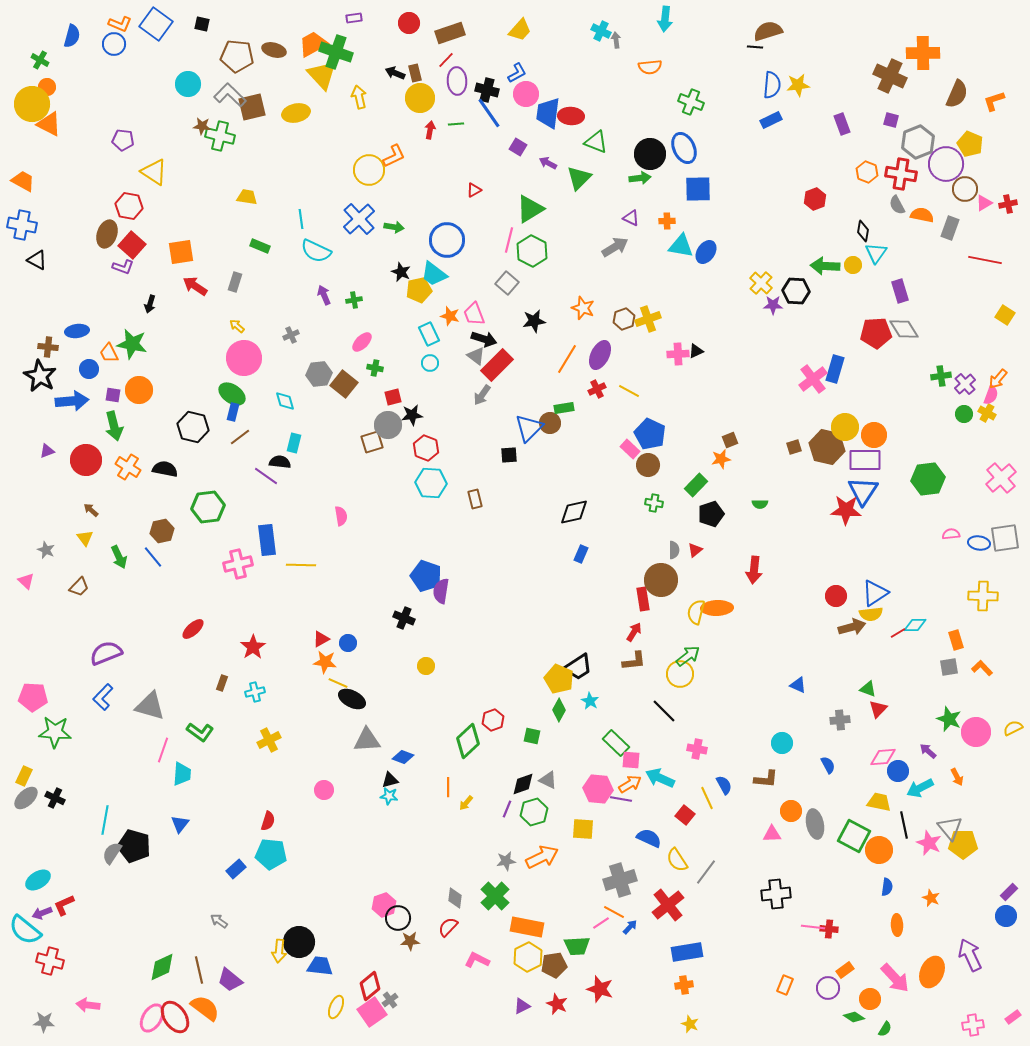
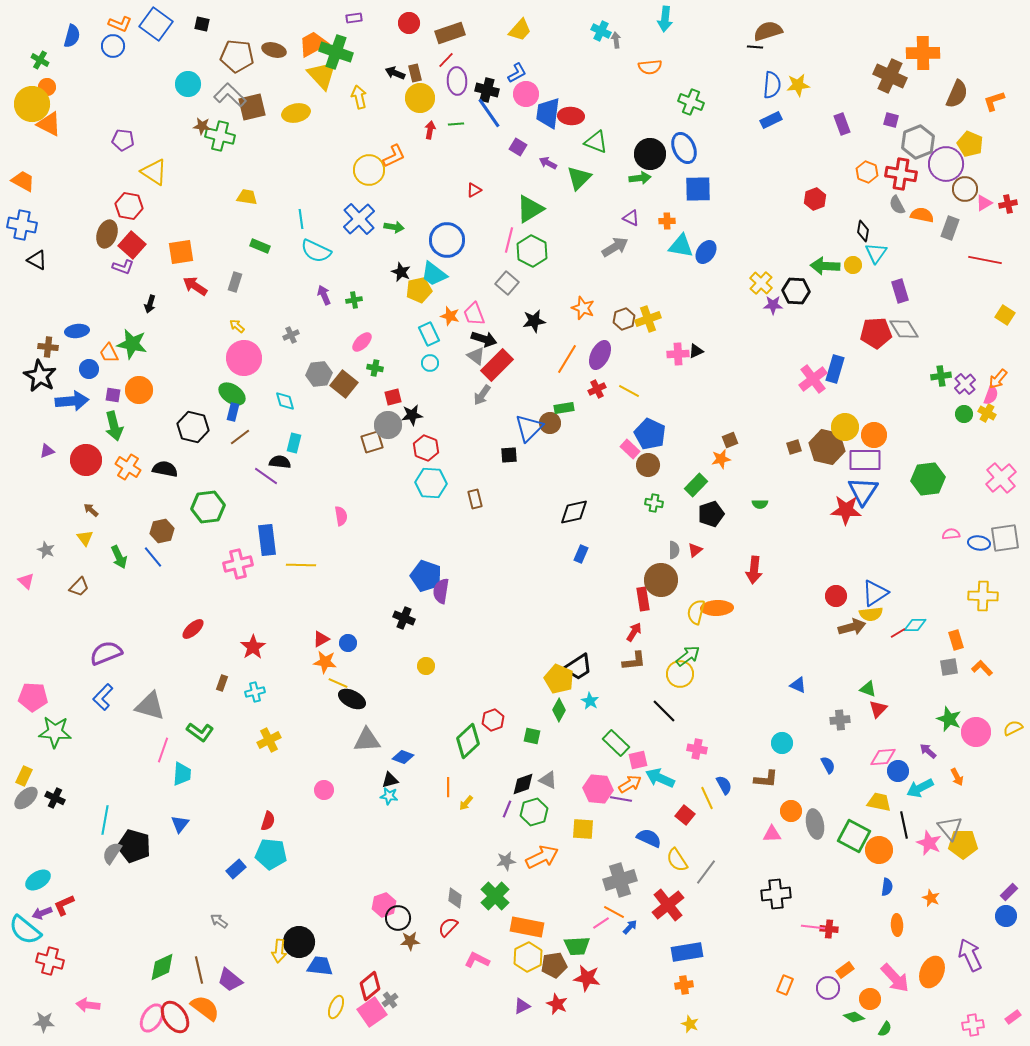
blue circle at (114, 44): moved 1 px left, 2 px down
pink square at (631, 760): moved 7 px right; rotated 18 degrees counterclockwise
red star at (600, 989): moved 13 px left, 11 px up; rotated 8 degrees counterclockwise
